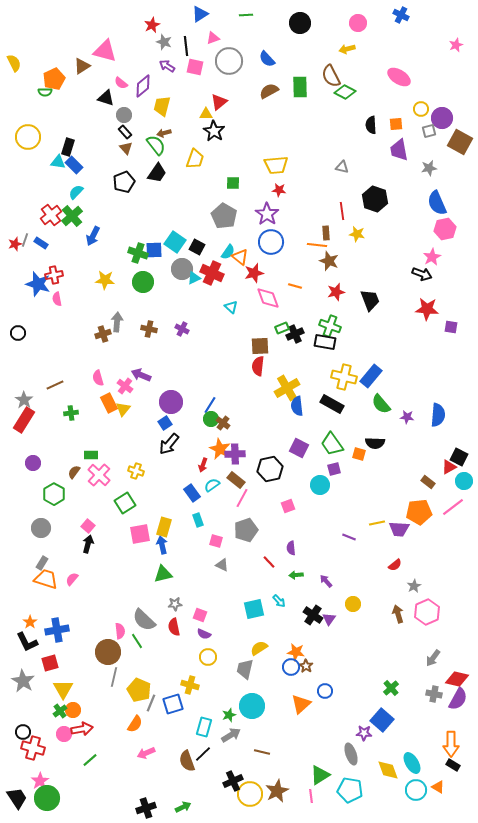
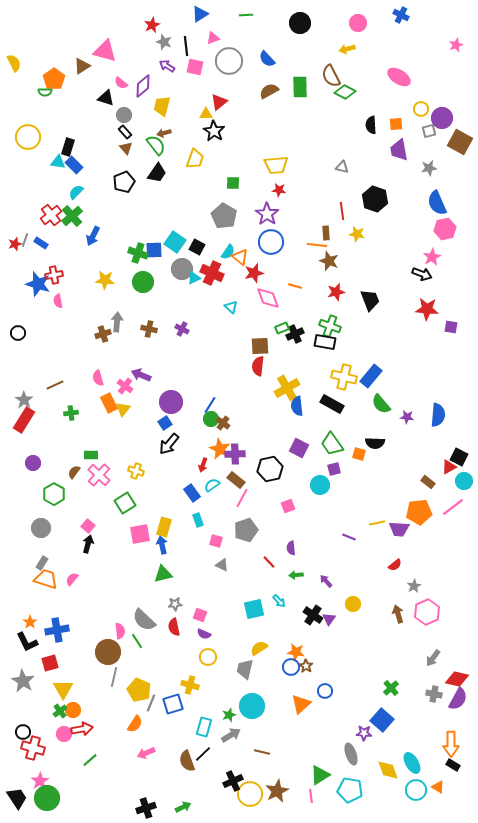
orange pentagon at (54, 79): rotated 10 degrees counterclockwise
pink semicircle at (57, 299): moved 1 px right, 2 px down
